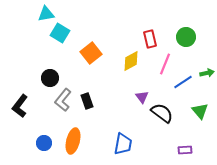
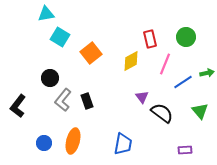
cyan square: moved 4 px down
black L-shape: moved 2 px left
